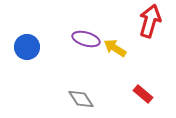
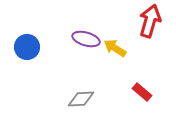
red rectangle: moved 1 px left, 2 px up
gray diamond: rotated 60 degrees counterclockwise
